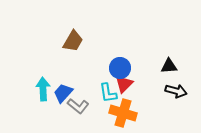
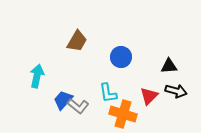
brown trapezoid: moved 4 px right
blue circle: moved 1 px right, 11 px up
red triangle: moved 25 px right, 12 px down
cyan arrow: moved 6 px left, 13 px up; rotated 15 degrees clockwise
blue trapezoid: moved 7 px down
orange cross: moved 1 px down
